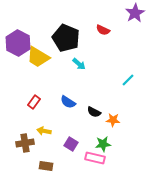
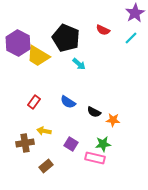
yellow trapezoid: moved 1 px up
cyan line: moved 3 px right, 42 px up
brown rectangle: rotated 48 degrees counterclockwise
